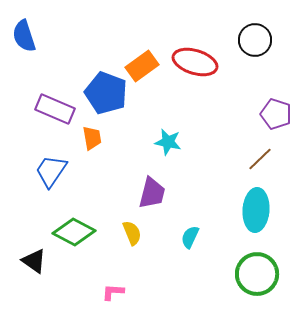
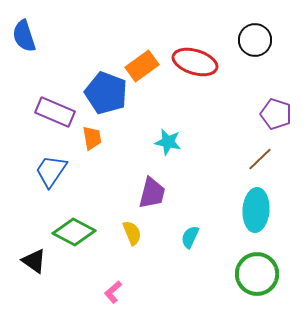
purple rectangle: moved 3 px down
pink L-shape: rotated 45 degrees counterclockwise
